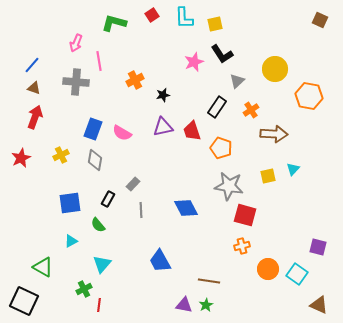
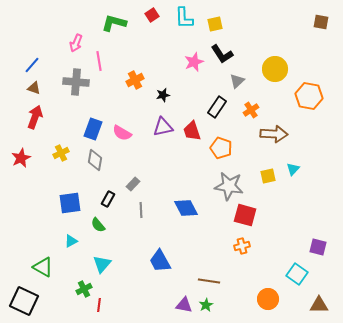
brown square at (320, 20): moved 1 px right, 2 px down; rotated 14 degrees counterclockwise
yellow cross at (61, 155): moved 2 px up
orange circle at (268, 269): moved 30 px down
brown triangle at (319, 305): rotated 24 degrees counterclockwise
